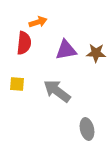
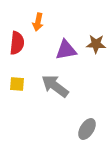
orange arrow: rotated 120 degrees clockwise
red semicircle: moved 7 px left
brown star: moved 9 px up
gray arrow: moved 2 px left, 5 px up
gray ellipse: rotated 45 degrees clockwise
